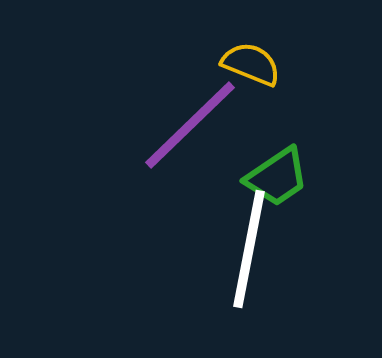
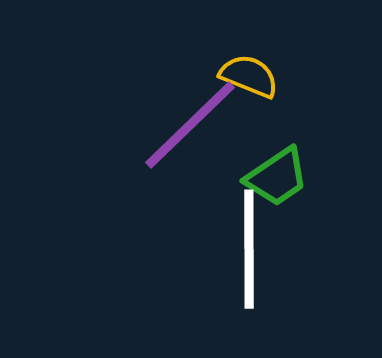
yellow semicircle: moved 2 px left, 12 px down
white line: rotated 11 degrees counterclockwise
